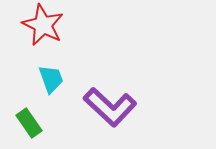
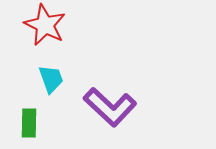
red star: moved 2 px right
green rectangle: rotated 36 degrees clockwise
